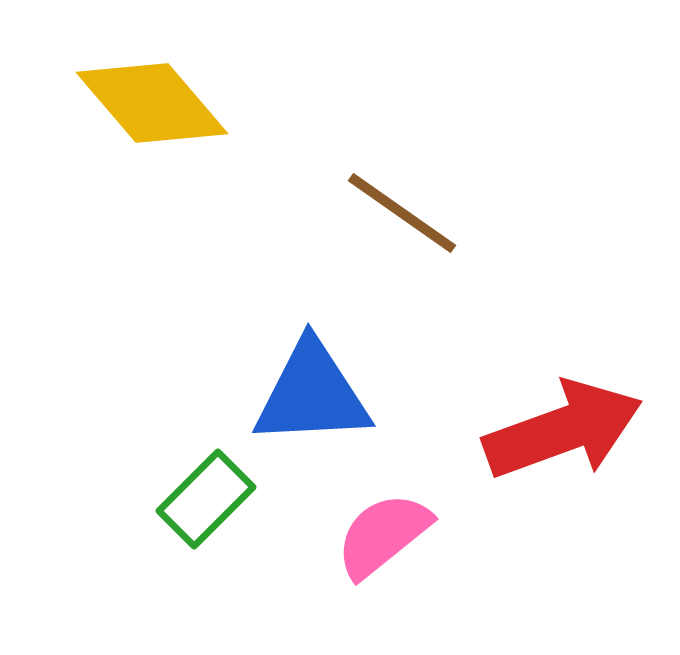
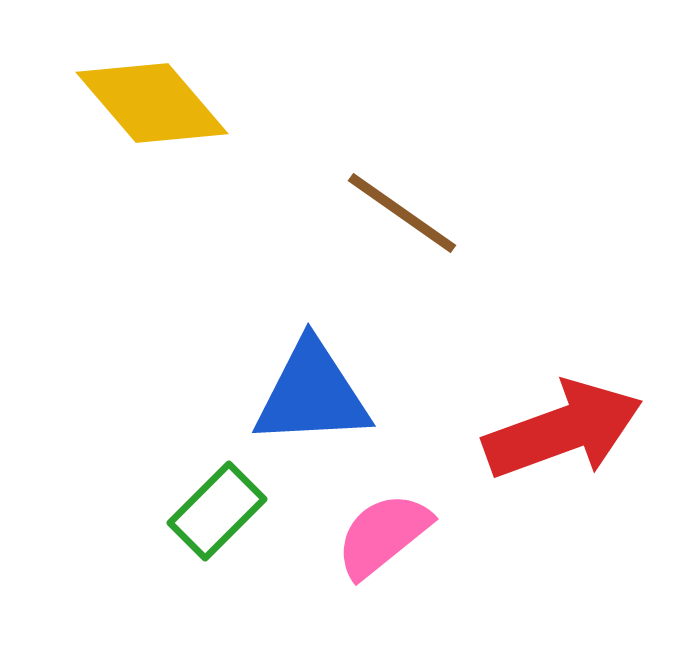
green rectangle: moved 11 px right, 12 px down
